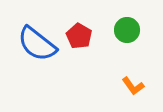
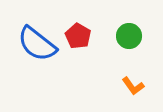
green circle: moved 2 px right, 6 px down
red pentagon: moved 1 px left
